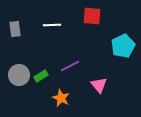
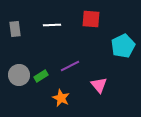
red square: moved 1 px left, 3 px down
